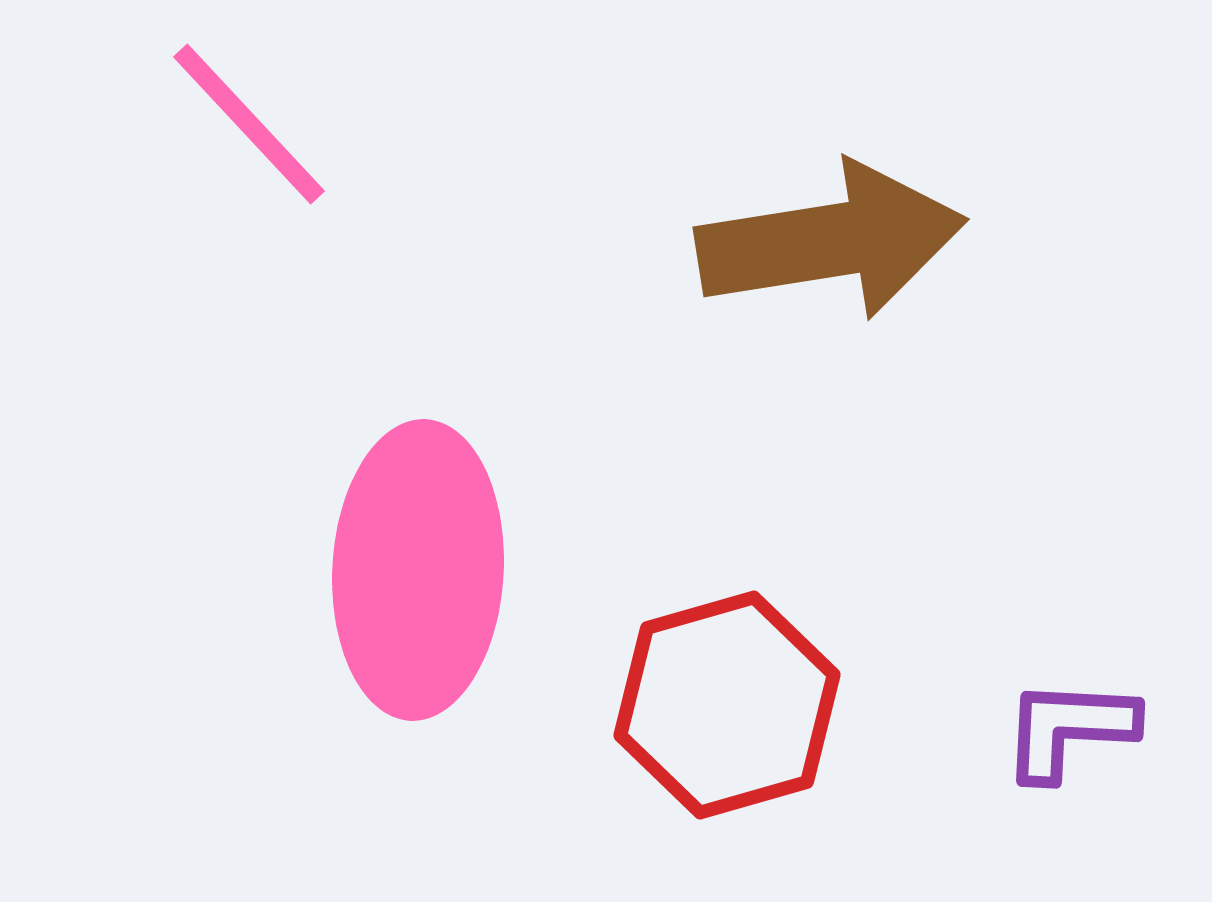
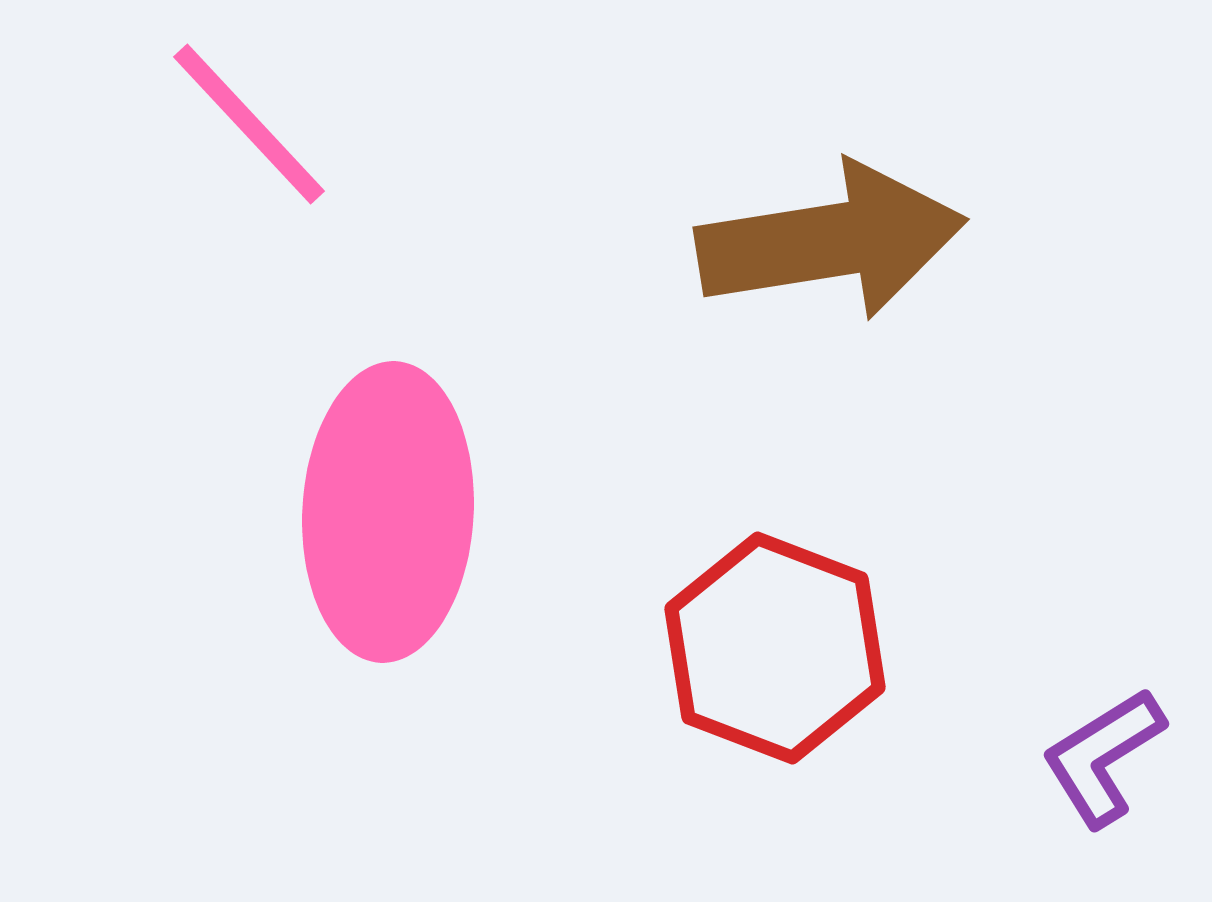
pink ellipse: moved 30 px left, 58 px up
red hexagon: moved 48 px right, 57 px up; rotated 23 degrees counterclockwise
purple L-shape: moved 34 px right, 28 px down; rotated 35 degrees counterclockwise
